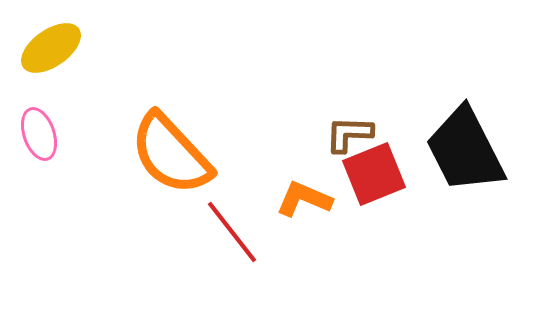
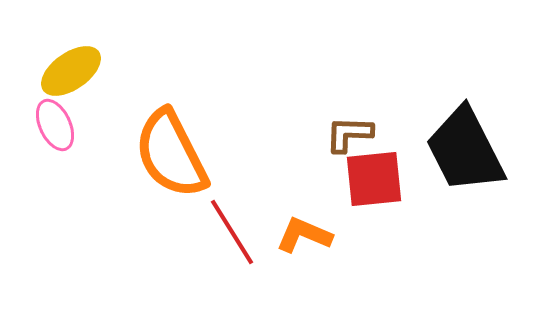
yellow ellipse: moved 20 px right, 23 px down
pink ellipse: moved 16 px right, 9 px up; rotated 6 degrees counterclockwise
orange semicircle: rotated 16 degrees clockwise
red square: moved 5 px down; rotated 16 degrees clockwise
orange L-shape: moved 36 px down
red line: rotated 6 degrees clockwise
